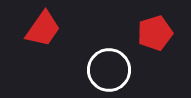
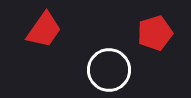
red trapezoid: moved 1 px right, 1 px down
